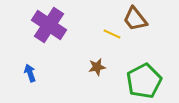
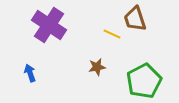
brown trapezoid: rotated 20 degrees clockwise
